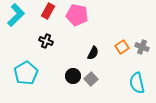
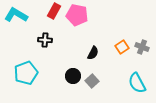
red rectangle: moved 6 px right
cyan L-shape: rotated 105 degrees counterclockwise
black cross: moved 1 px left, 1 px up; rotated 16 degrees counterclockwise
cyan pentagon: rotated 10 degrees clockwise
gray square: moved 1 px right, 2 px down
cyan semicircle: rotated 15 degrees counterclockwise
